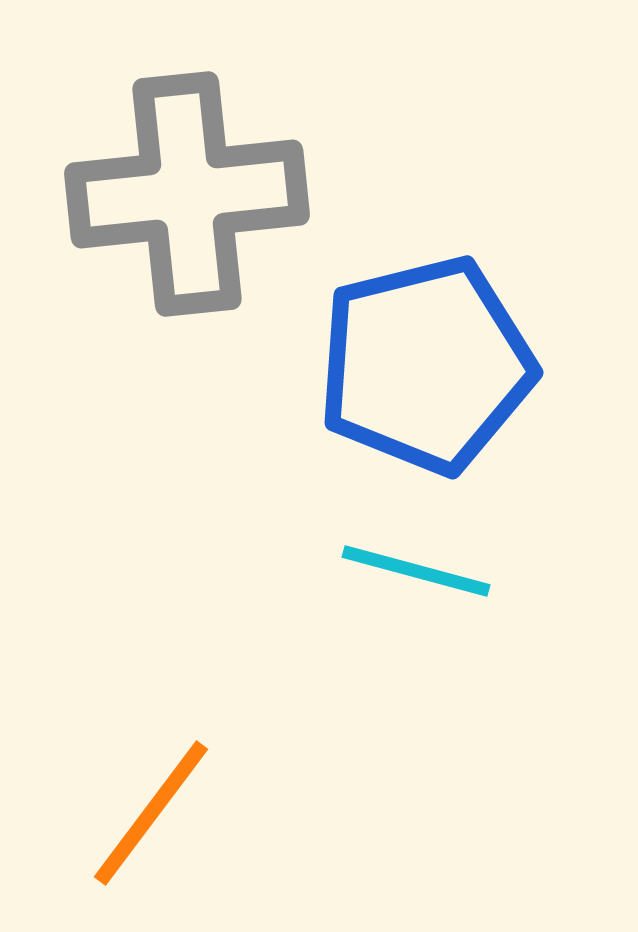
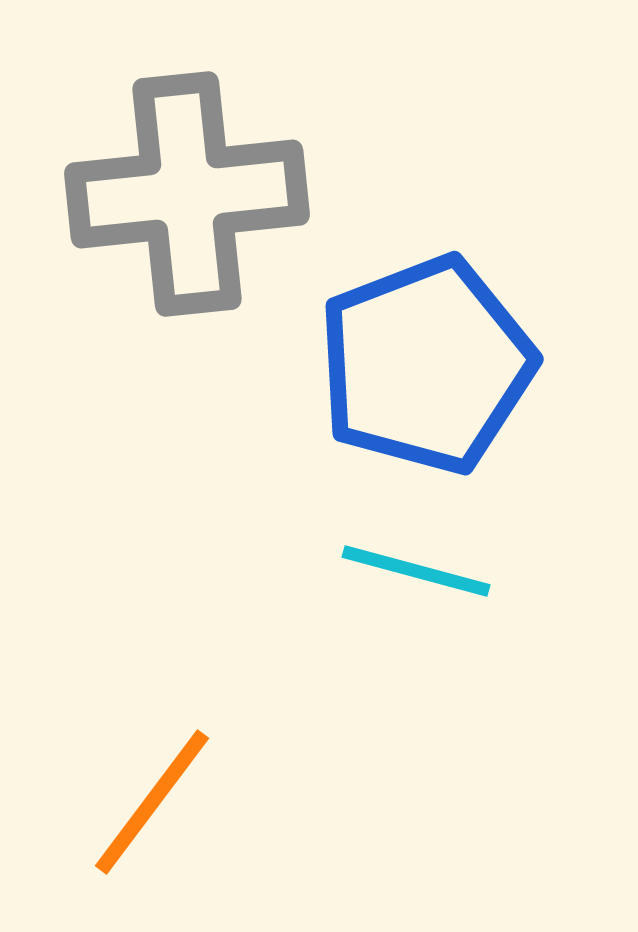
blue pentagon: rotated 7 degrees counterclockwise
orange line: moved 1 px right, 11 px up
